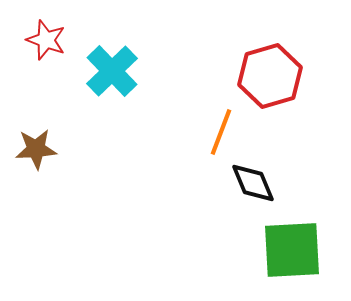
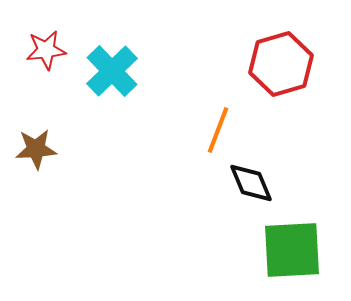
red star: moved 10 px down; rotated 27 degrees counterclockwise
red hexagon: moved 11 px right, 12 px up
orange line: moved 3 px left, 2 px up
black diamond: moved 2 px left
